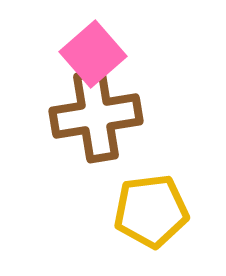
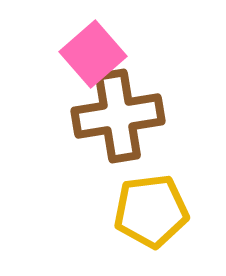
brown cross: moved 22 px right
